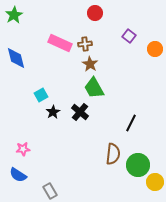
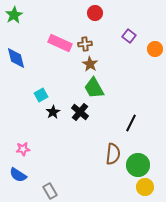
yellow circle: moved 10 px left, 5 px down
